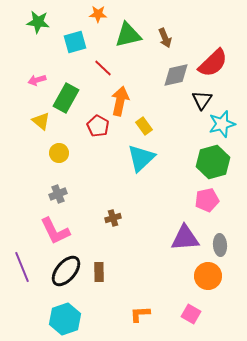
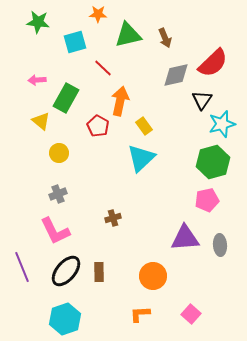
pink arrow: rotated 12 degrees clockwise
orange circle: moved 55 px left
pink square: rotated 12 degrees clockwise
